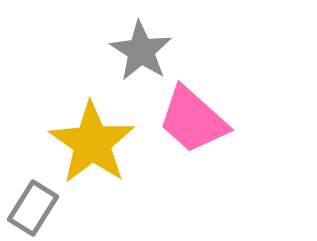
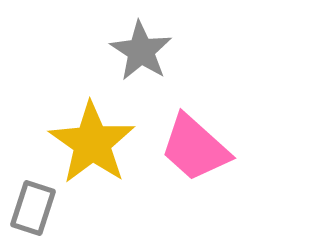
pink trapezoid: moved 2 px right, 28 px down
gray rectangle: rotated 14 degrees counterclockwise
